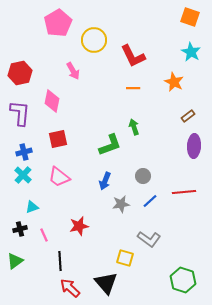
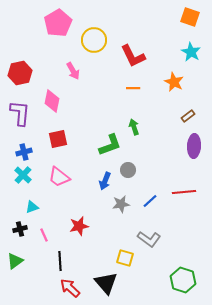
gray circle: moved 15 px left, 6 px up
